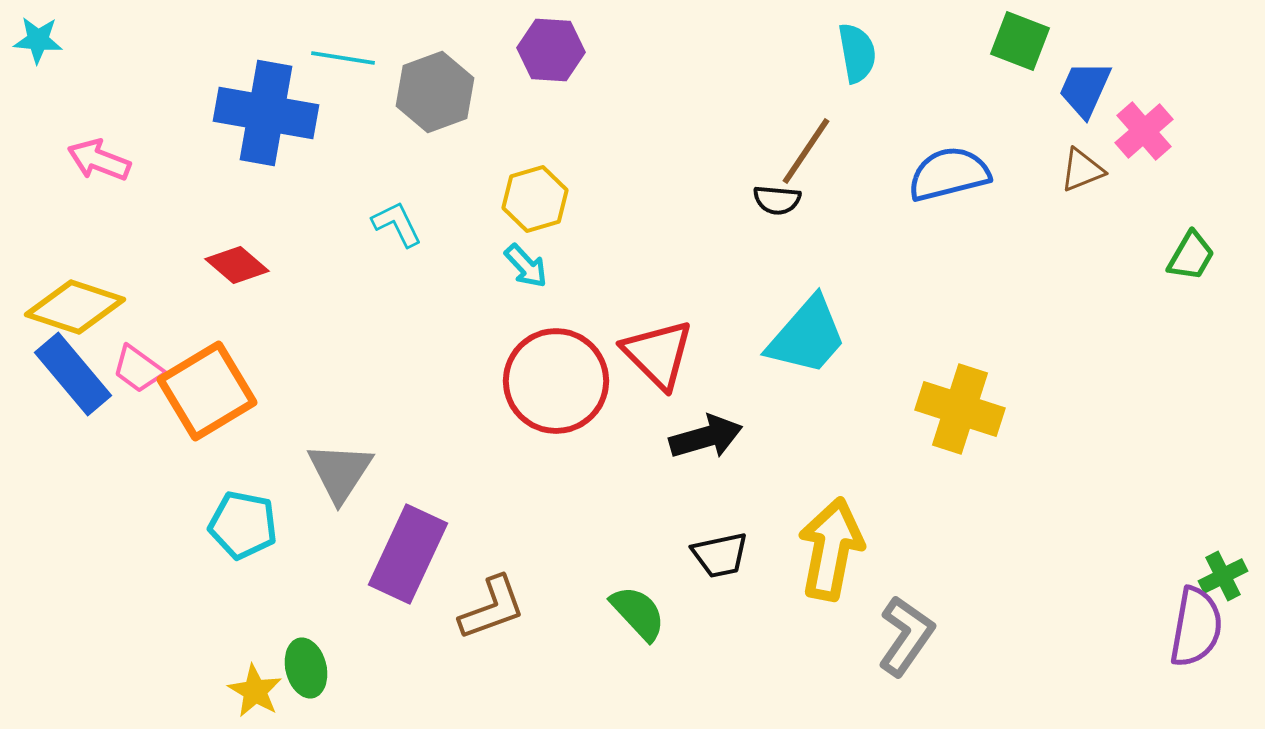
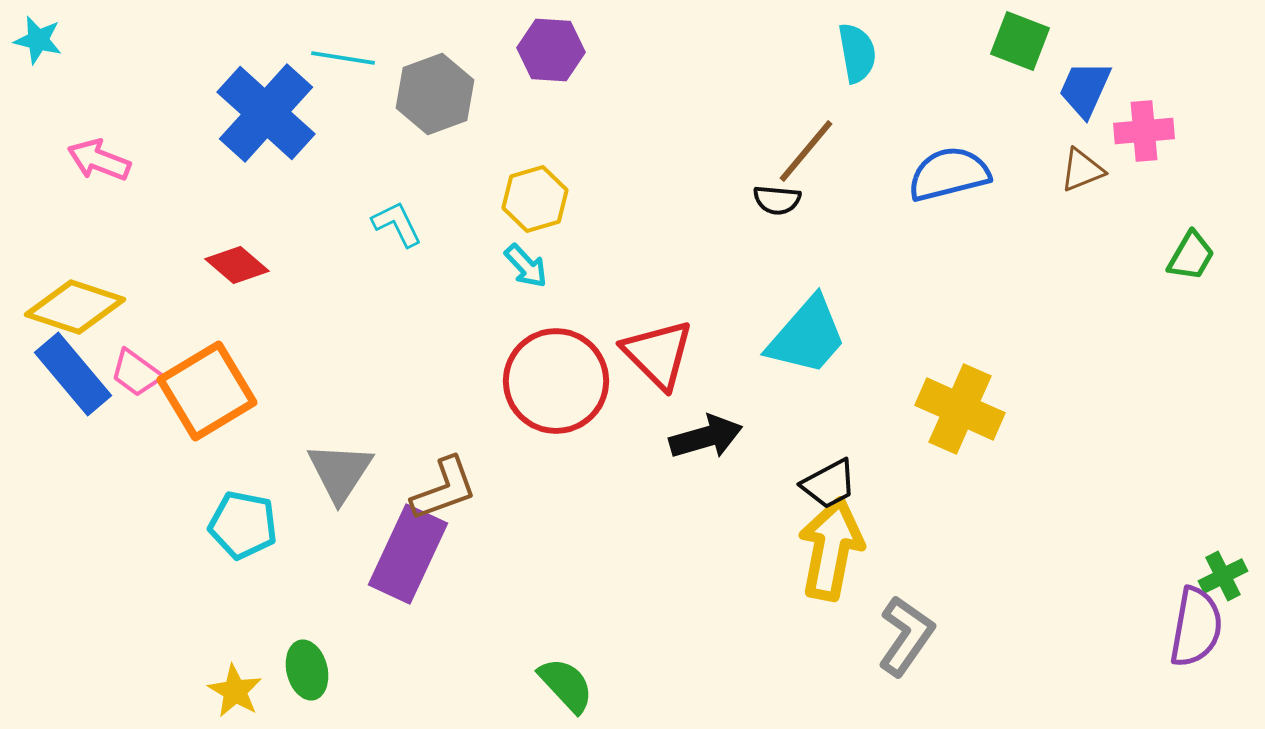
cyan star: rotated 9 degrees clockwise
gray hexagon: moved 2 px down
blue cross: rotated 32 degrees clockwise
pink cross: rotated 36 degrees clockwise
brown line: rotated 6 degrees clockwise
pink trapezoid: moved 2 px left, 4 px down
yellow cross: rotated 6 degrees clockwise
black trapezoid: moved 109 px right, 71 px up; rotated 16 degrees counterclockwise
brown L-shape: moved 48 px left, 119 px up
green semicircle: moved 72 px left, 72 px down
green ellipse: moved 1 px right, 2 px down
yellow star: moved 20 px left
